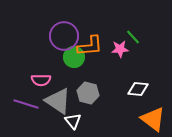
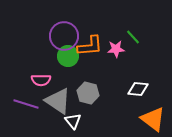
pink star: moved 4 px left
green circle: moved 6 px left, 1 px up
